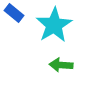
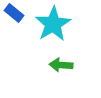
cyan star: moved 1 px left, 1 px up
